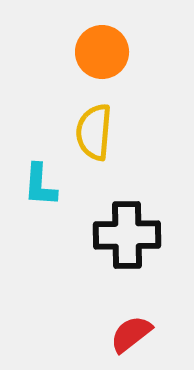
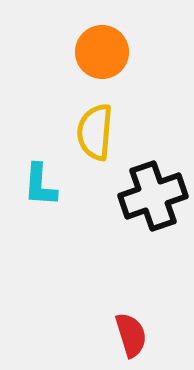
yellow semicircle: moved 1 px right
black cross: moved 26 px right, 39 px up; rotated 18 degrees counterclockwise
red semicircle: moved 1 px down; rotated 111 degrees clockwise
